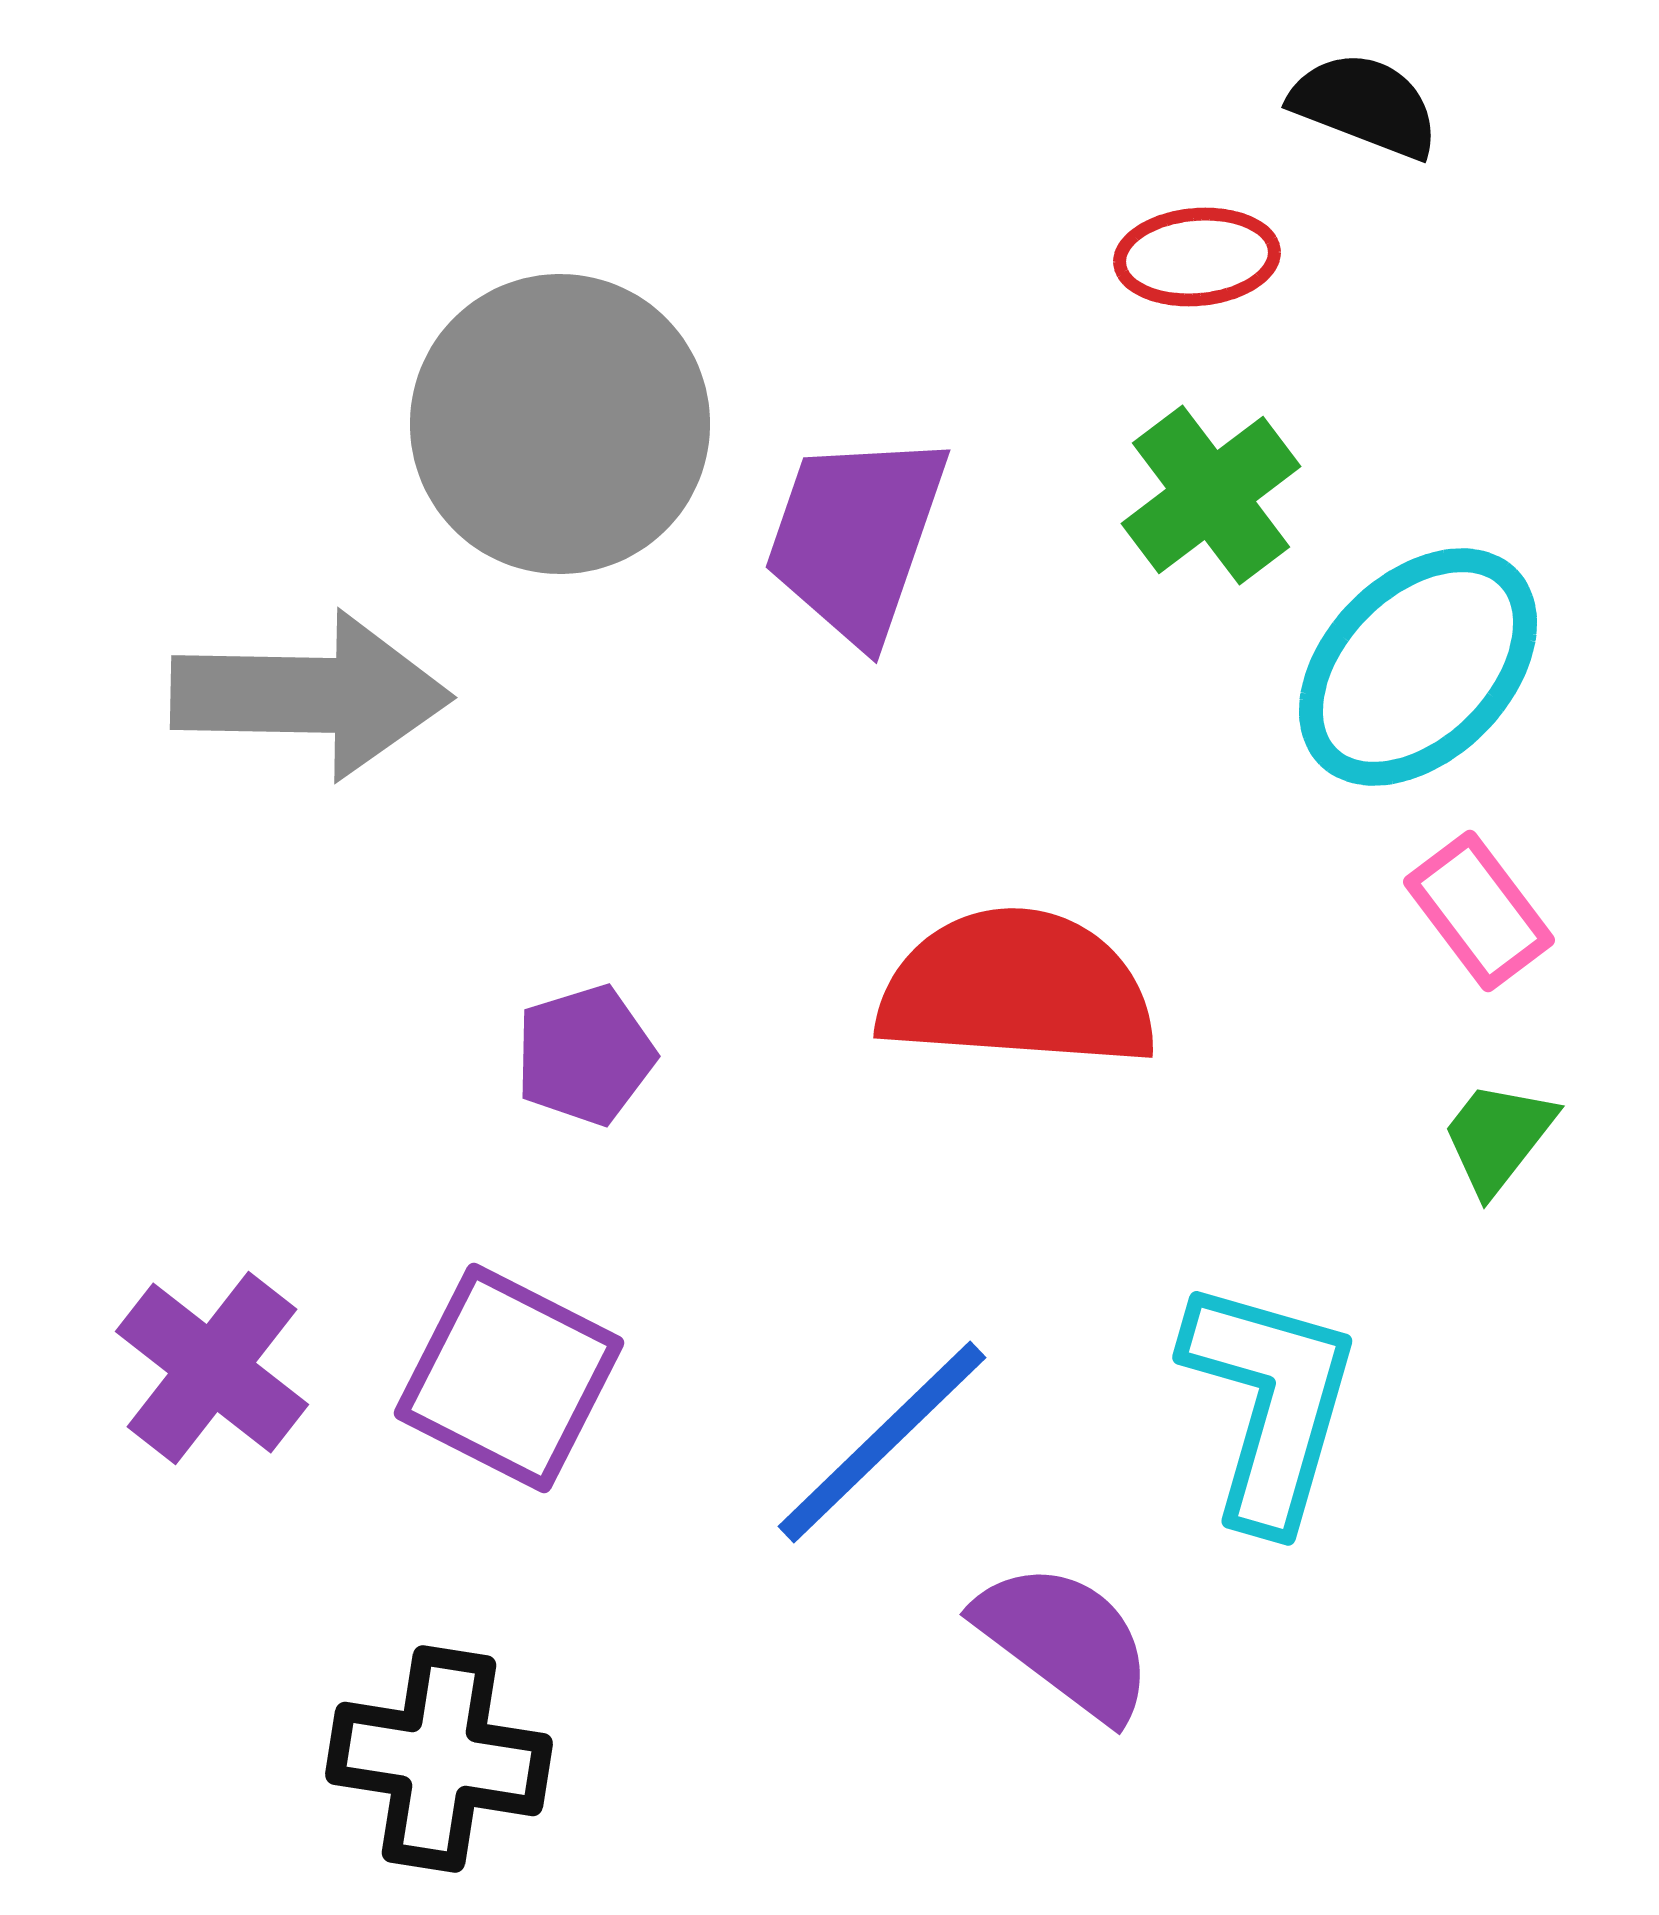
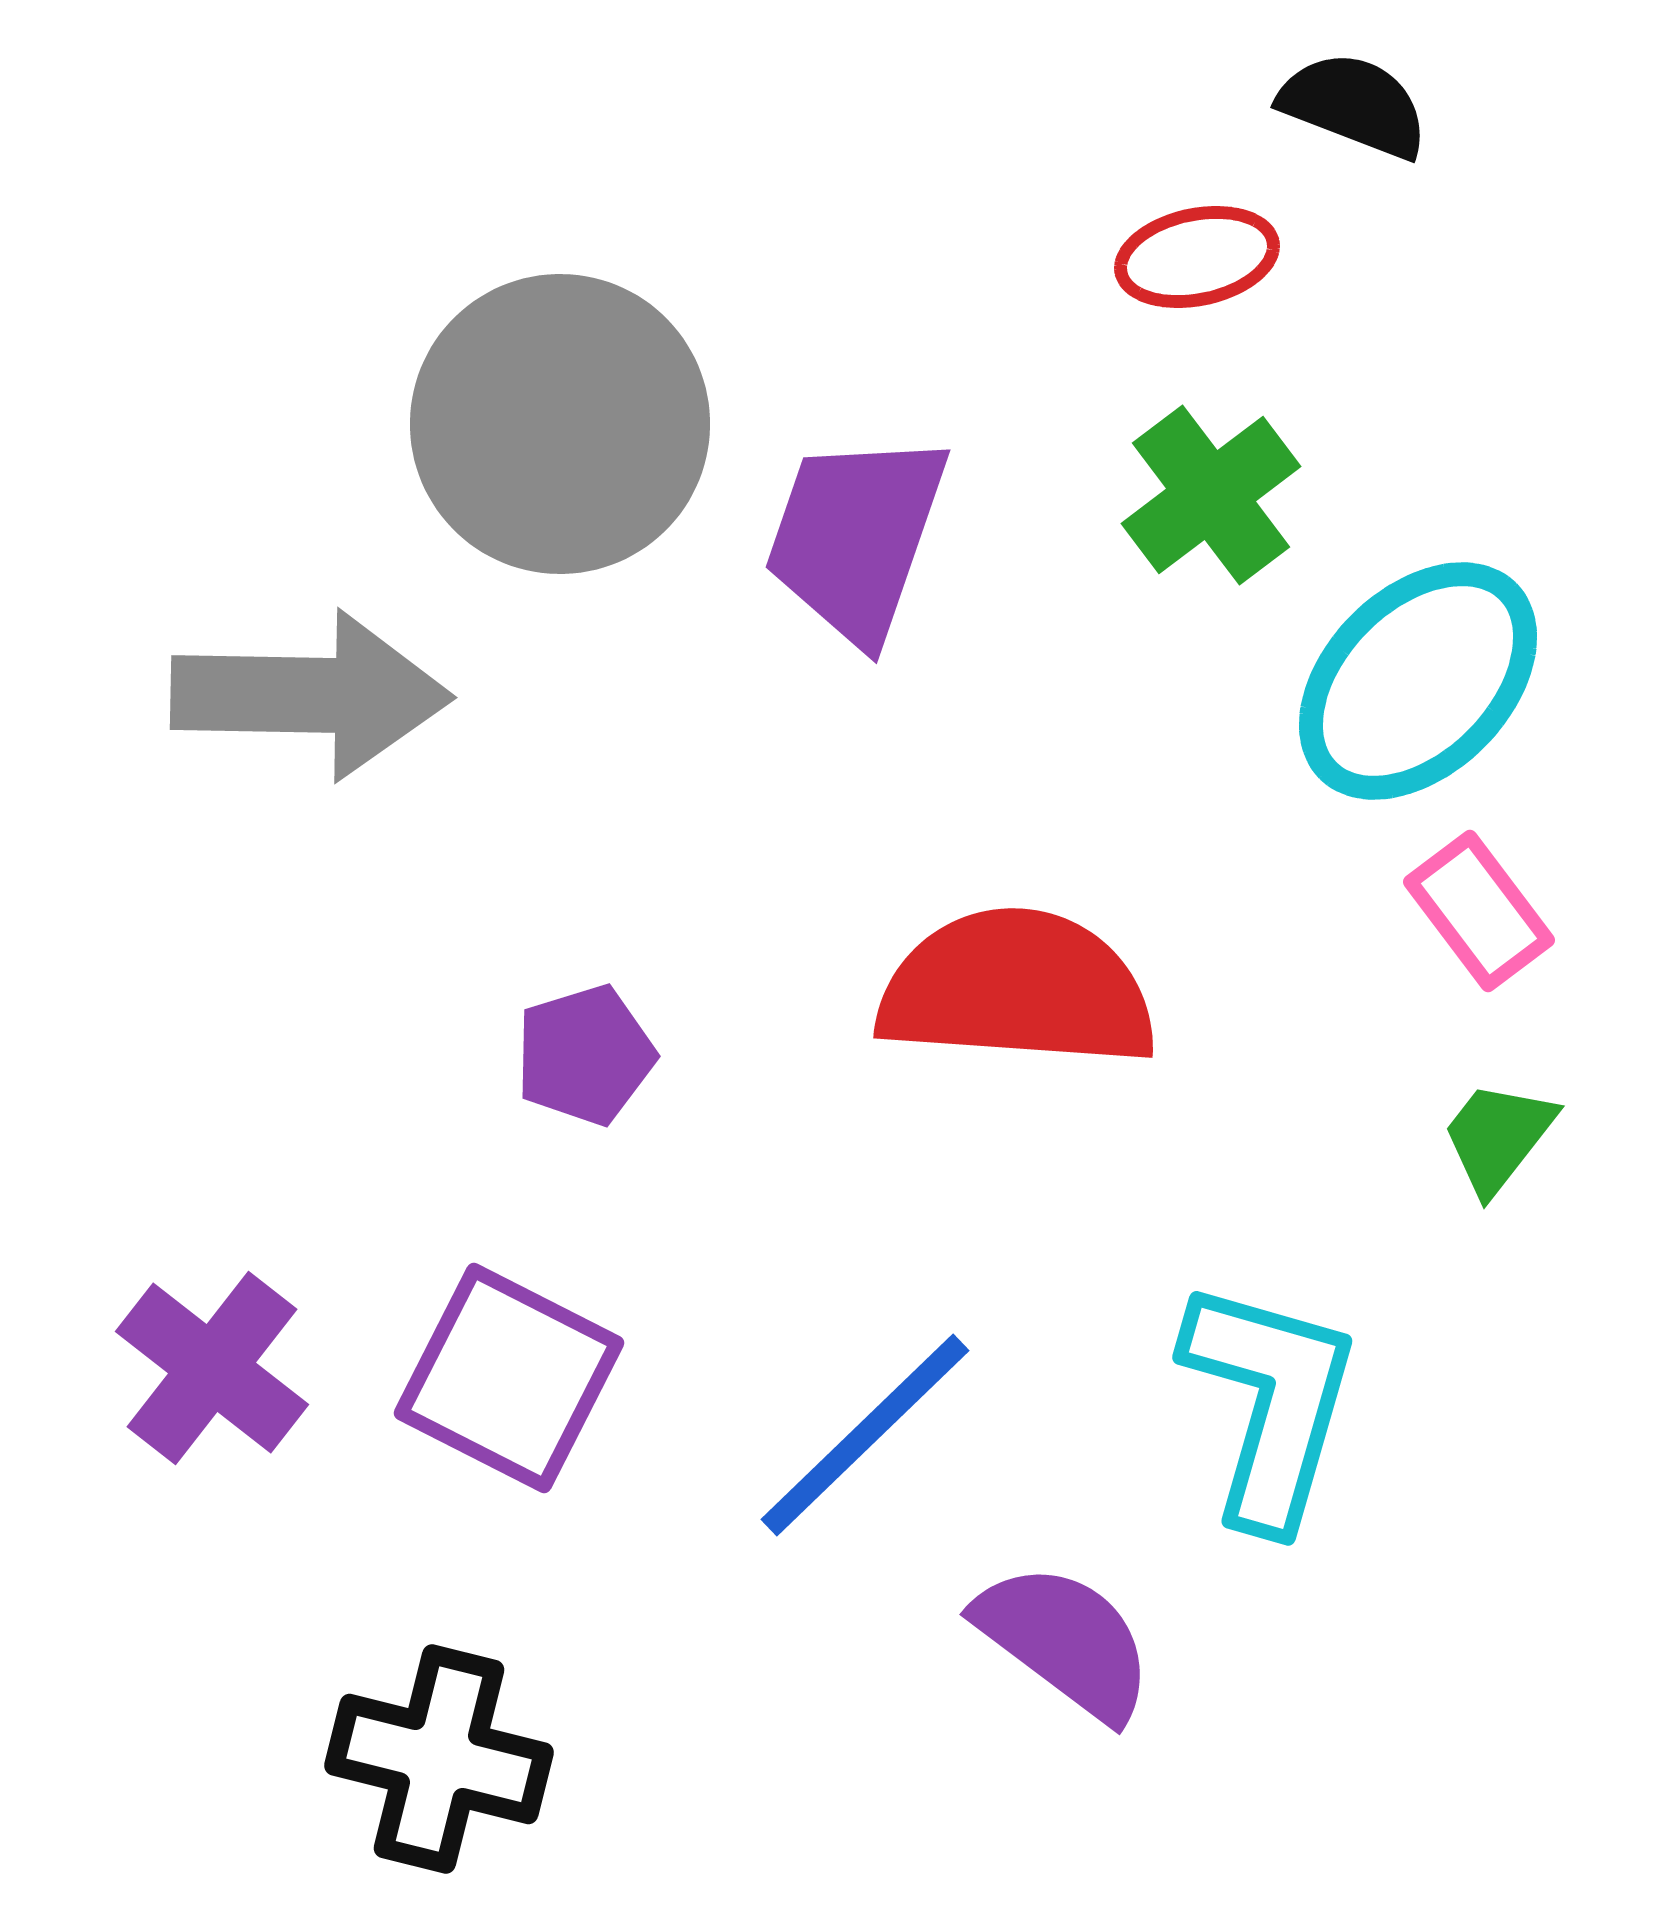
black semicircle: moved 11 px left
red ellipse: rotated 7 degrees counterclockwise
cyan ellipse: moved 14 px down
blue line: moved 17 px left, 7 px up
black cross: rotated 5 degrees clockwise
